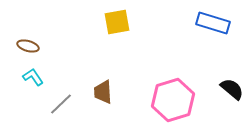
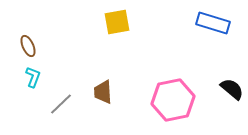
brown ellipse: rotated 50 degrees clockwise
cyan L-shape: rotated 55 degrees clockwise
pink hexagon: rotated 6 degrees clockwise
